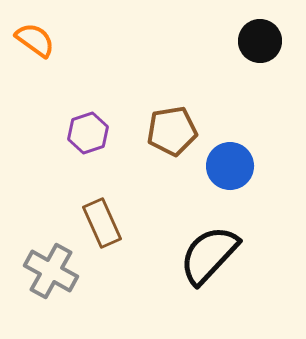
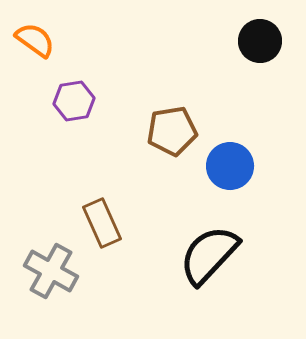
purple hexagon: moved 14 px left, 32 px up; rotated 9 degrees clockwise
